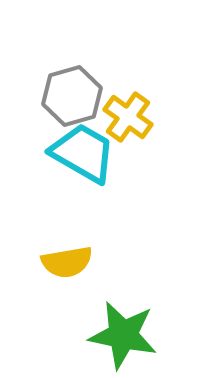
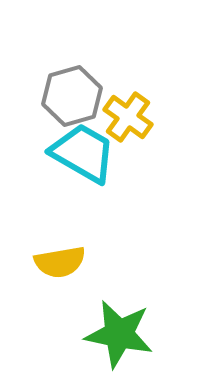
yellow semicircle: moved 7 px left
green star: moved 4 px left, 1 px up
